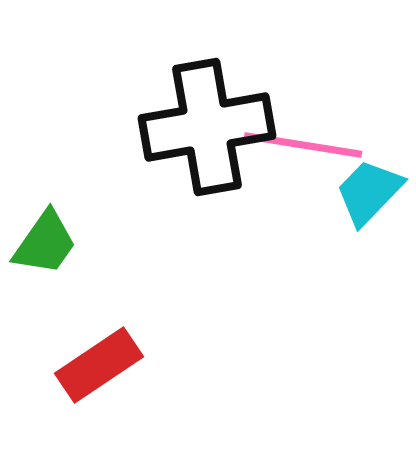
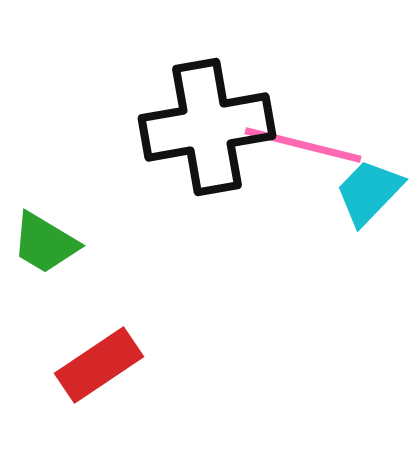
pink line: rotated 5 degrees clockwise
green trapezoid: rotated 86 degrees clockwise
